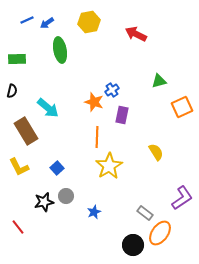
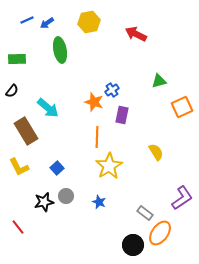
black semicircle: rotated 24 degrees clockwise
blue star: moved 5 px right, 10 px up; rotated 24 degrees counterclockwise
